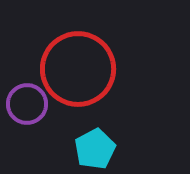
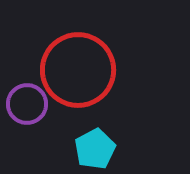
red circle: moved 1 px down
